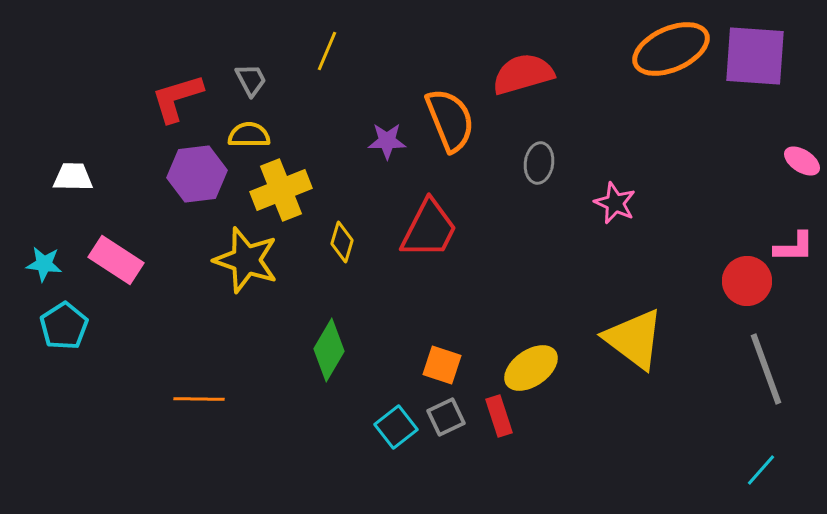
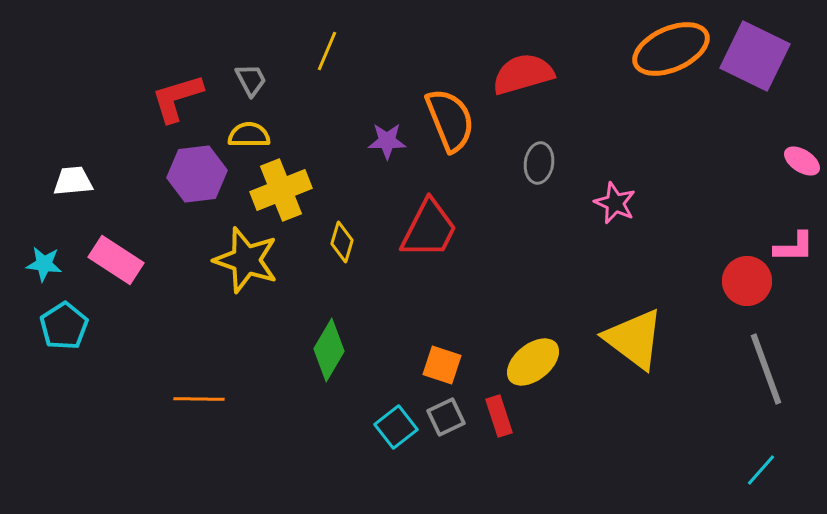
purple square: rotated 22 degrees clockwise
white trapezoid: moved 4 px down; rotated 6 degrees counterclockwise
yellow ellipse: moved 2 px right, 6 px up; rotated 4 degrees counterclockwise
